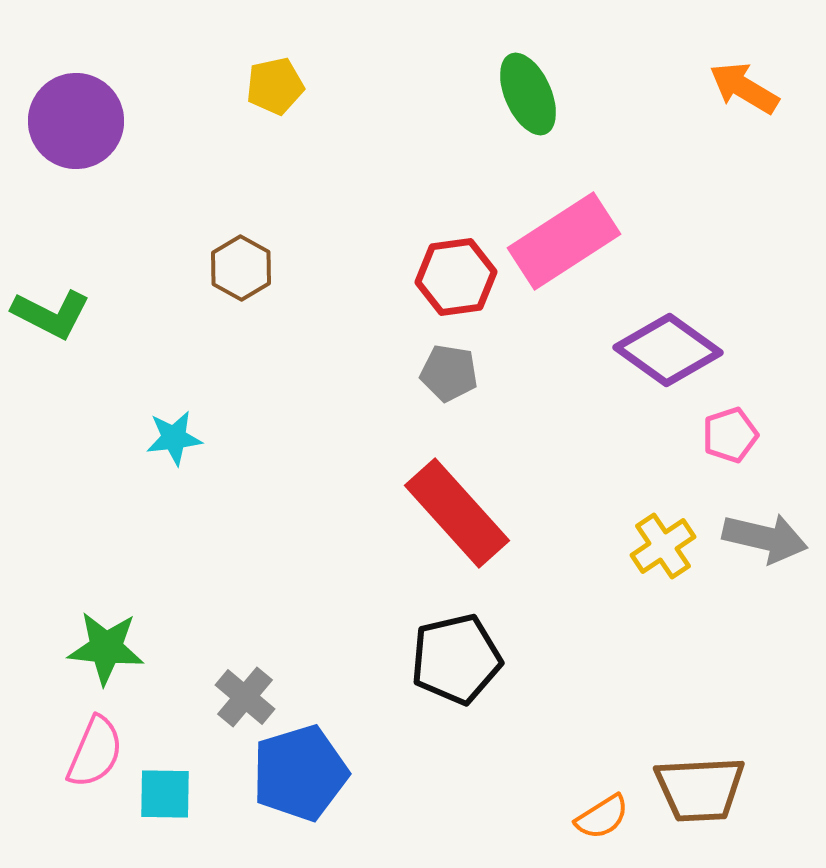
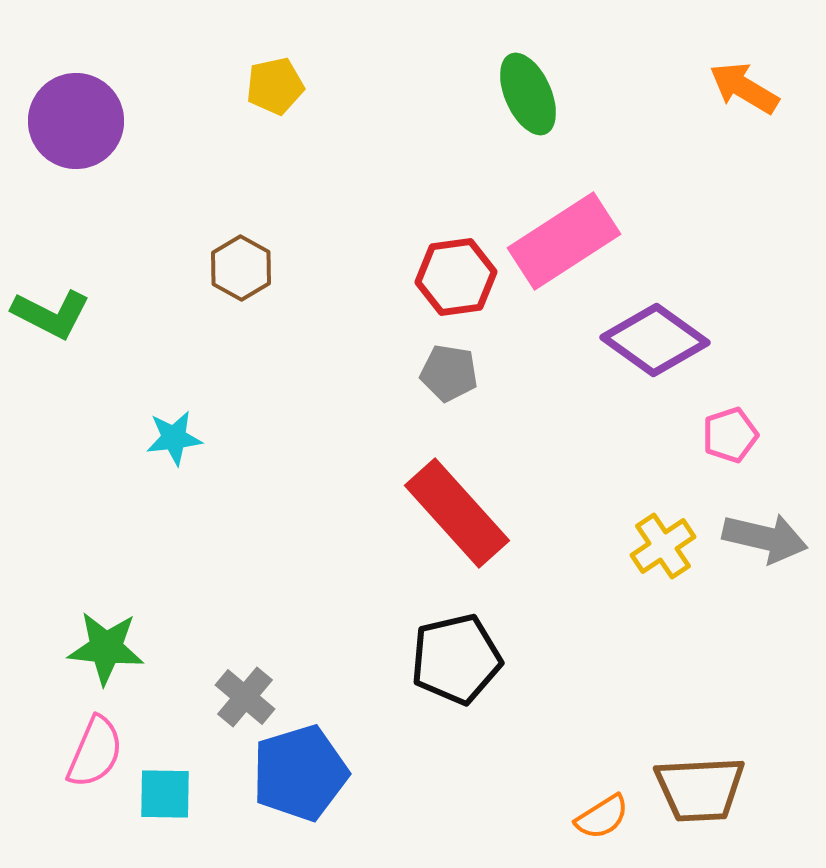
purple diamond: moved 13 px left, 10 px up
